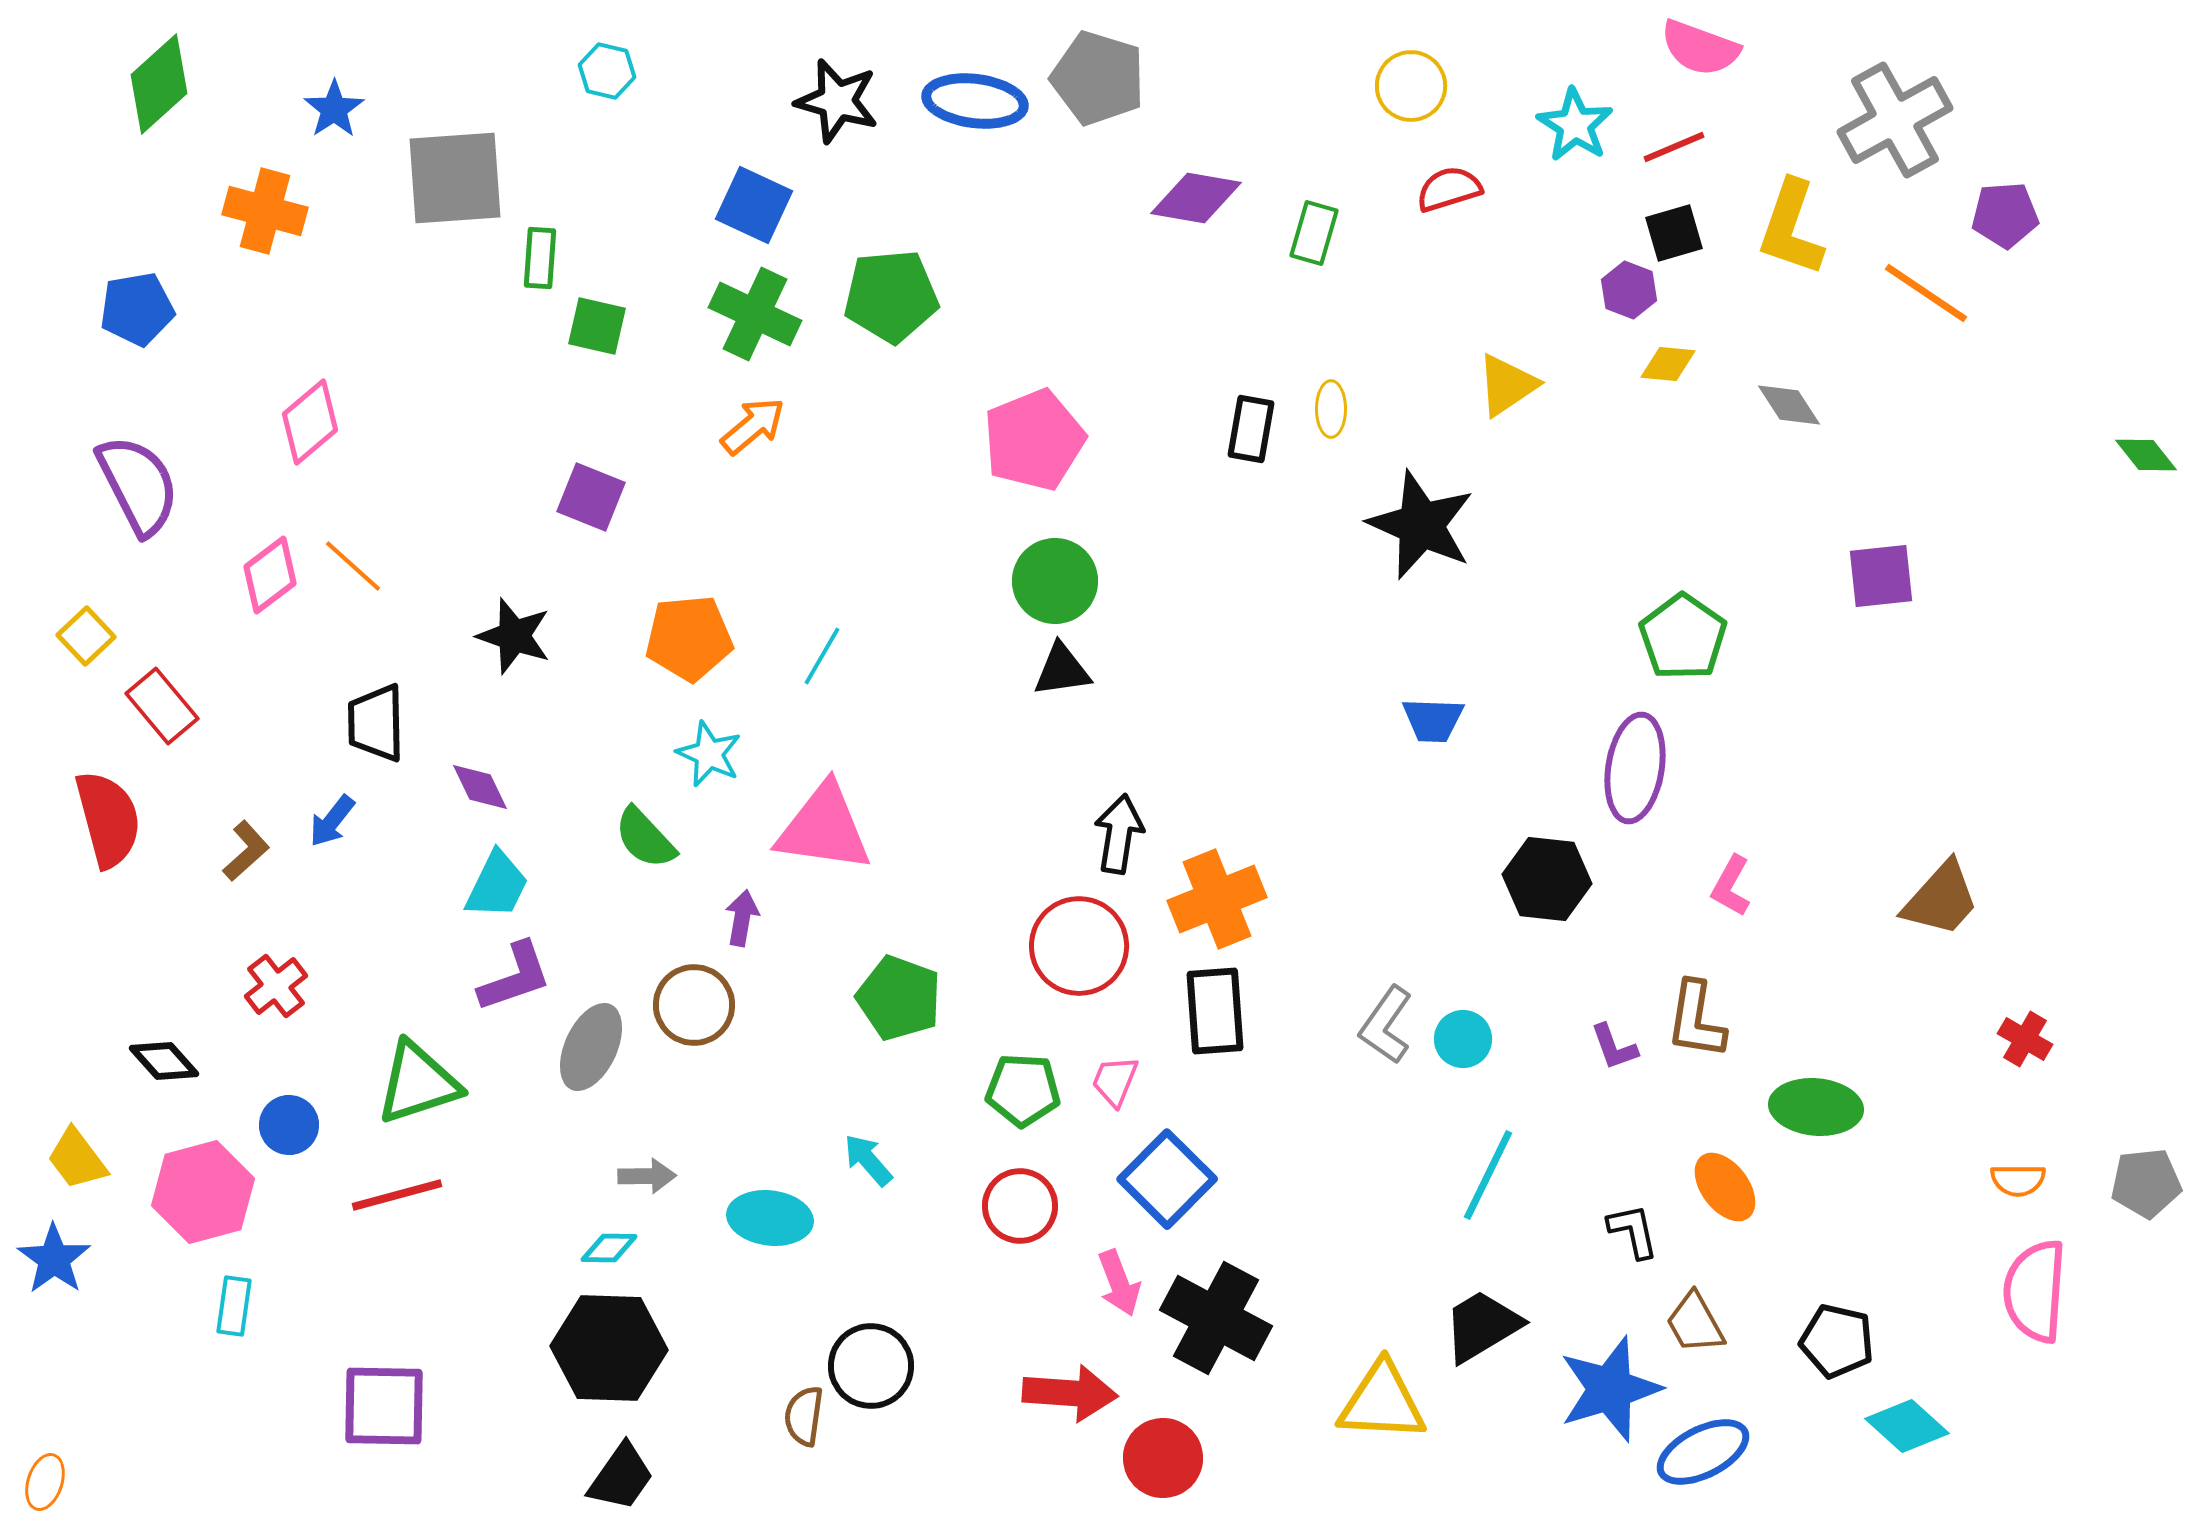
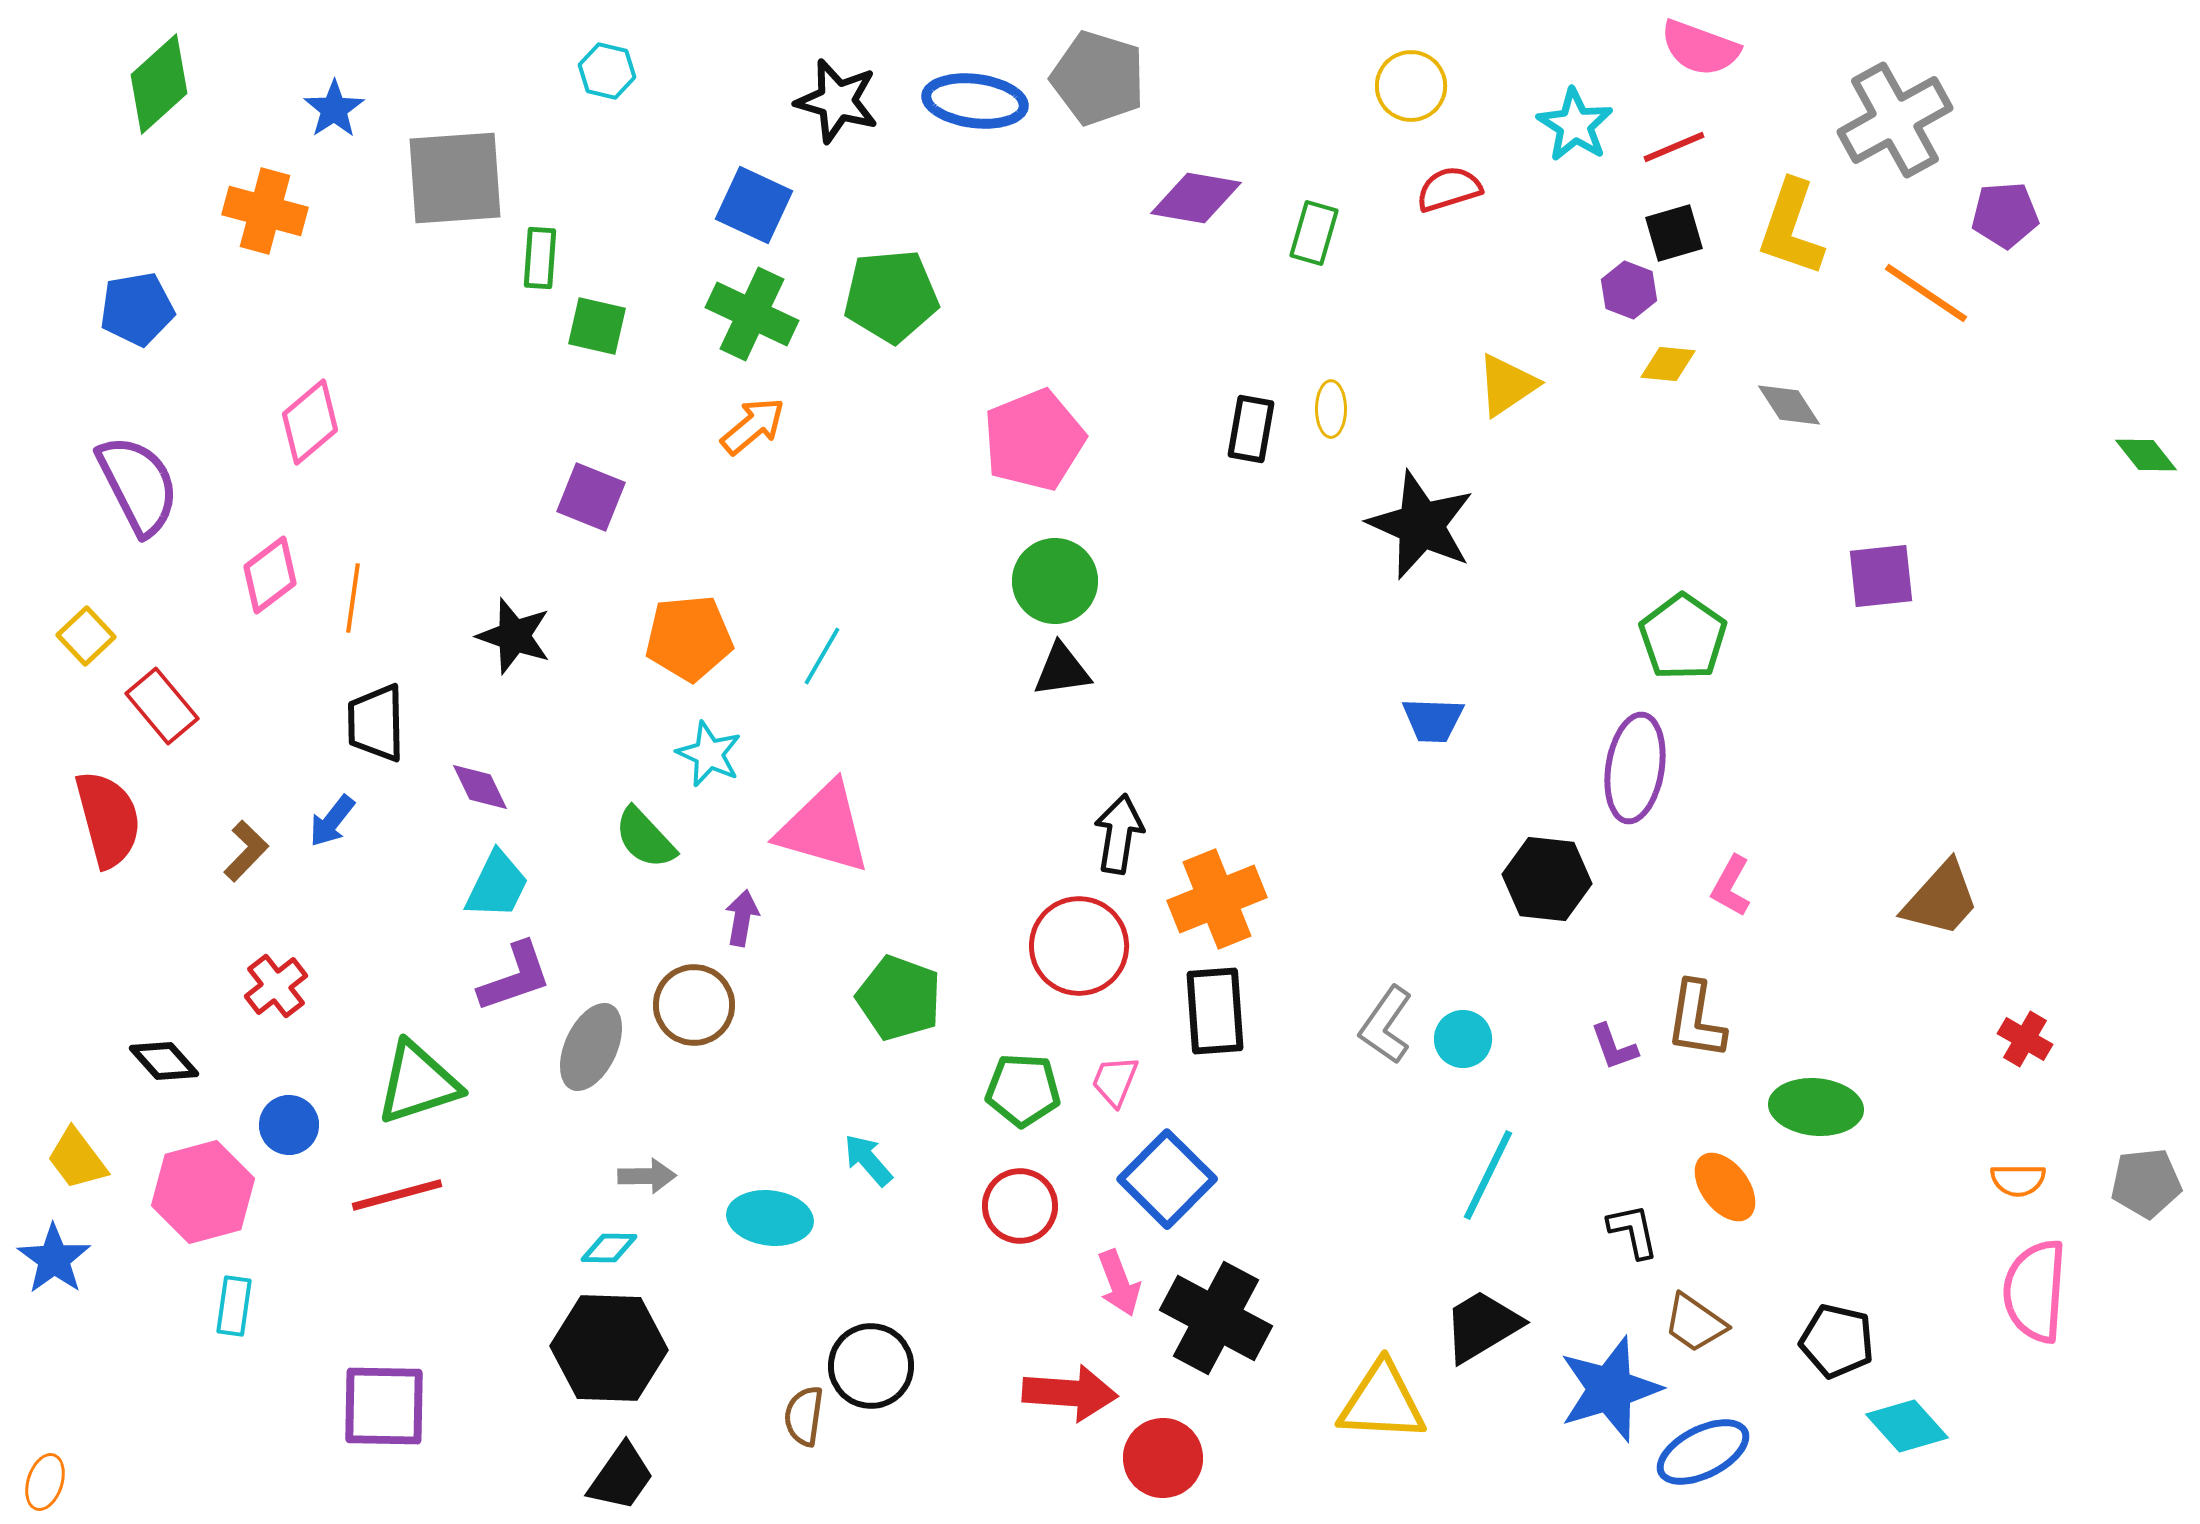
green cross at (755, 314): moved 3 px left
orange line at (353, 566): moved 32 px down; rotated 56 degrees clockwise
pink triangle at (824, 828): rotated 8 degrees clockwise
brown L-shape at (246, 851): rotated 4 degrees counterclockwise
brown trapezoid at (1695, 1323): rotated 26 degrees counterclockwise
cyan diamond at (1907, 1426): rotated 6 degrees clockwise
